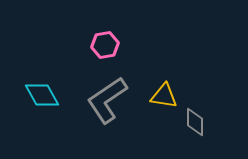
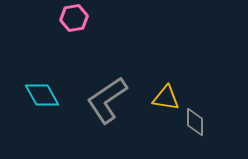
pink hexagon: moved 31 px left, 27 px up
yellow triangle: moved 2 px right, 2 px down
